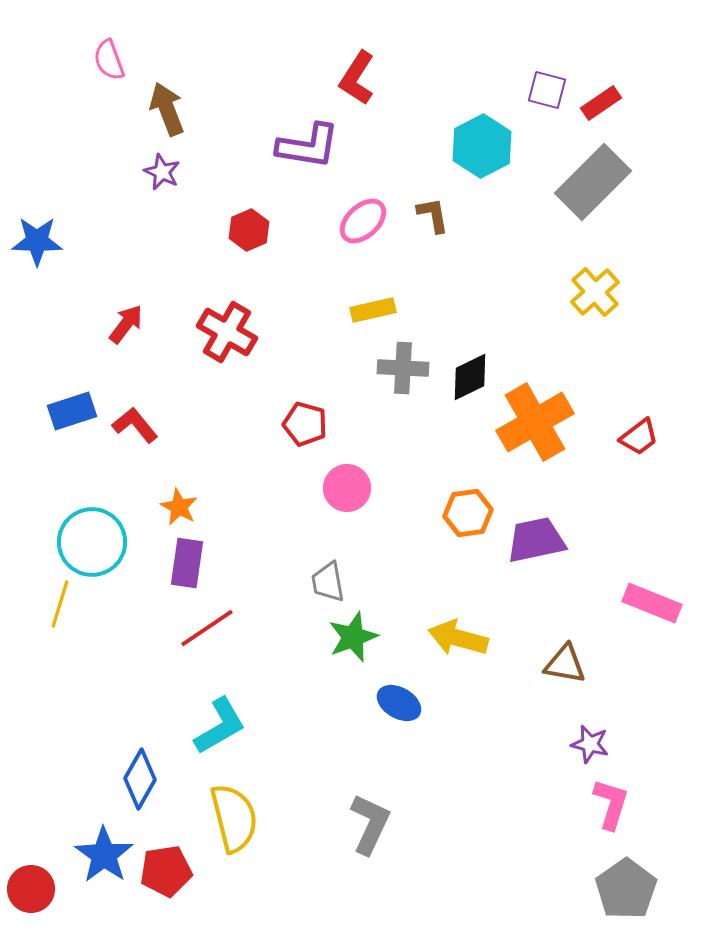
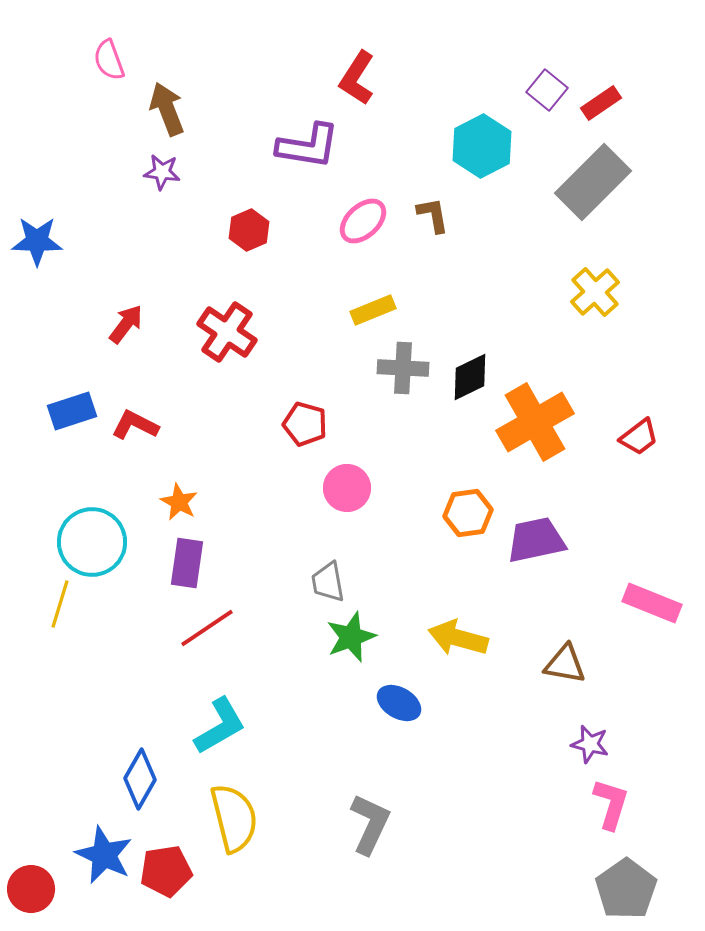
purple square at (547, 90): rotated 24 degrees clockwise
purple star at (162, 172): rotated 18 degrees counterclockwise
yellow rectangle at (373, 310): rotated 9 degrees counterclockwise
red cross at (227, 332): rotated 4 degrees clockwise
red L-shape at (135, 425): rotated 24 degrees counterclockwise
orange star at (179, 507): moved 5 px up
green star at (353, 637): moved 2 px left
blue star at (104, 855): rotated 10 degrees counterclockwise
